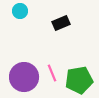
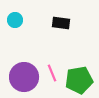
cyan circle: moved 5 px left, 9 px down
black rectangle: rotated 30 degrees clockwise
